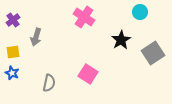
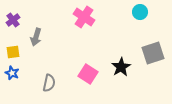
black star: moved 27 px down
gray square: rotated 15 degrees clockwise
